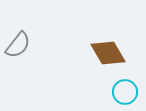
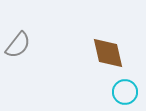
brown diamond: rotated 18 degrees clockwise
